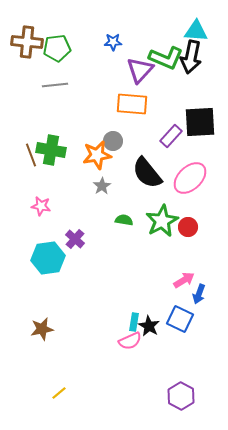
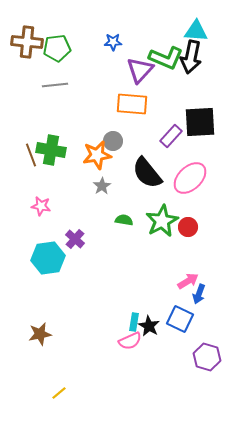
pink arrow: moved 4 px right, 1 px down
brown star: moved 2 px left, 5 px down
purple hexagon: moved 26 px right, 39 px up; rotated 12 degrees counterclockwise
